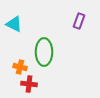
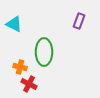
red cross: rotated 21 degrees clockwise
